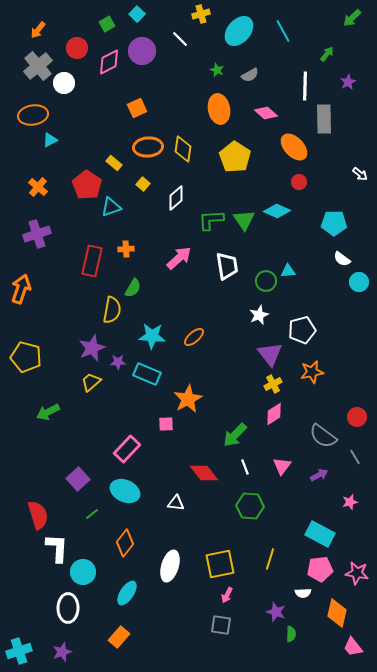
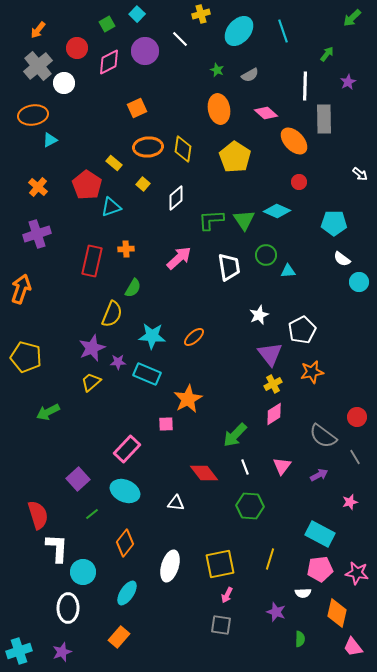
cyan line at (283, 31): rotated 10 degrees clockwise
purple circle at (142, 51): moved 3 px right
orange ellipse at (294, 147): moved 6 px up
white trapezoid at (227, 266): moved 2 px right, 1 px down
green circle at (266, 281): moved 26 px up
yellow semicircle at (112, 310): moved 4 px down; rotated 12 degrees clockwise
white pentagon at (302, 330): rotated 12 degrees counterclockwise
green semicircle at (291, 634): moved 9 px right, 5 px down
